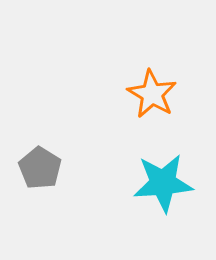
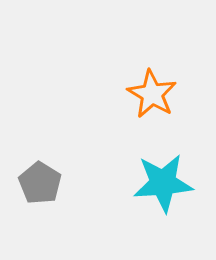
gray pentagon: moved 15 px down
